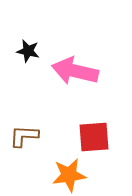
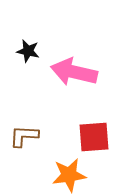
pink arrow: moved 1 px left, 1 px down
